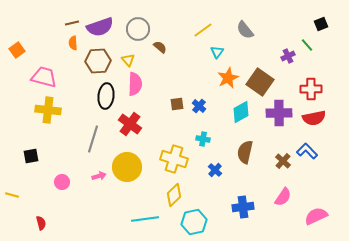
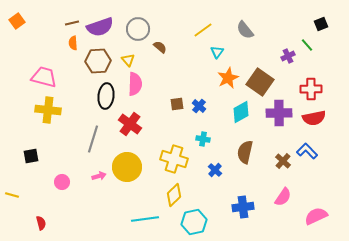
orange square at (17, 50): moved 29 px up
